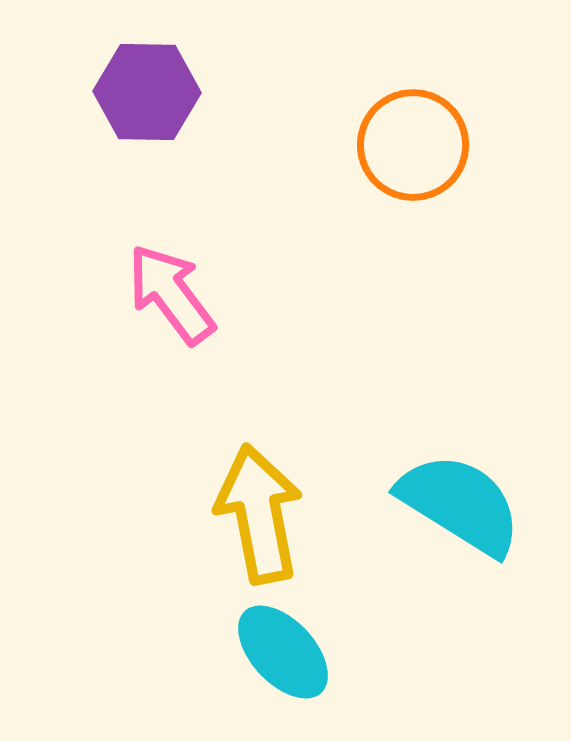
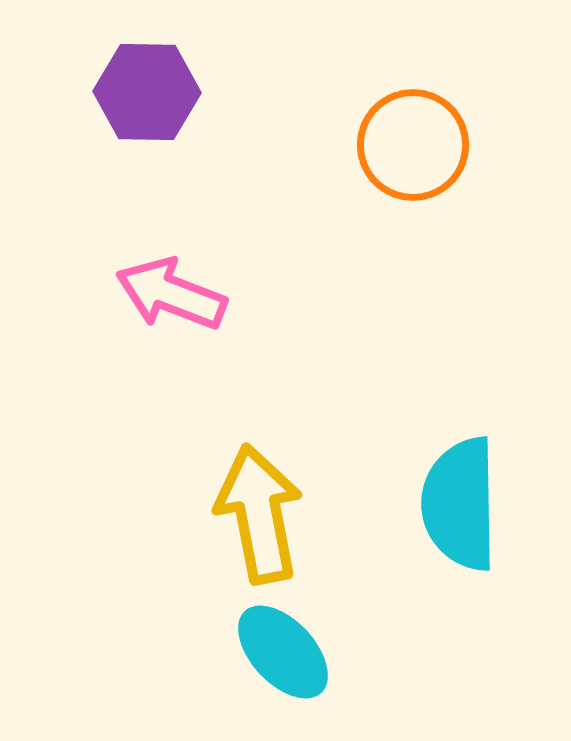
pink arrow: rotated 32 degrees counterclockwise
cyan semicircle: rotated 123 degrees counterclockwise
